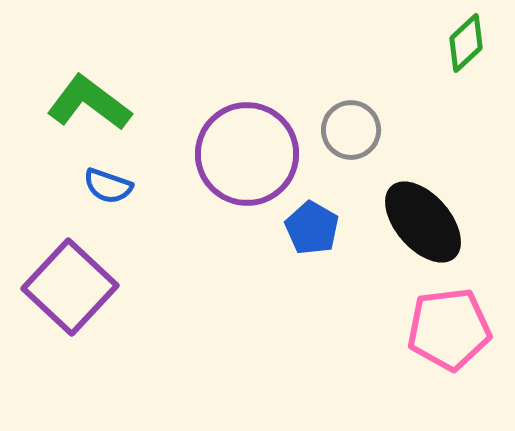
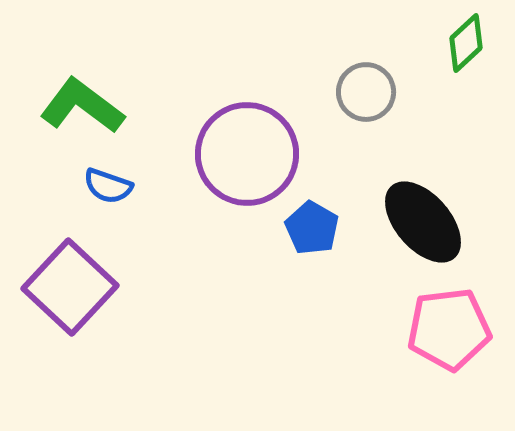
green L-shape: moved 7 px left, 3 px down
gray circle: moved 15 px right, 38 px up
